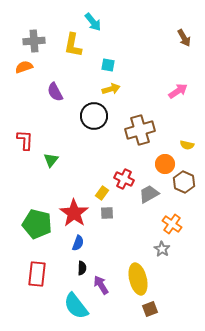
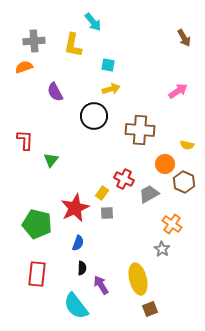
brown cross: rotated 20 degrees clockwise
red star: moved 1 px right, 5 px up; rotated 12 degrees clockwise
